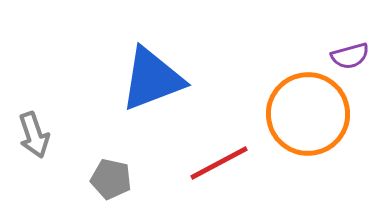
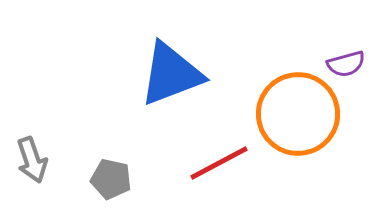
purple semicircle: moved 4 px left, 8 px down
blue triangle: moved 19 px right, 5 px up
orange circle: moved 10 px left
gray arrow: moved 2 px left, 25 px down
